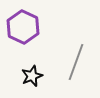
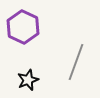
black star: moved 4 px left, 4 px down
